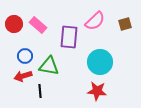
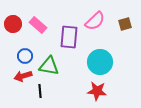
red circle: moved 1 px left
